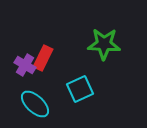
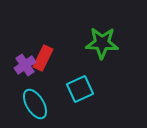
green star: moved 2 px left, 1 px up
purple cross: rotated 25 degrees clockwise
cyan ellipse: rotated 16 degrees clockwise
